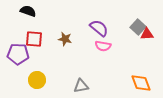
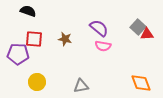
yellow circle: moved 2 px down
